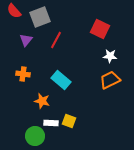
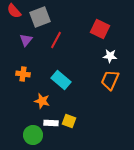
orange trapezoid: rotated 40 degrees counterclockwise
green circle: moved 2 px left, 1 px up
